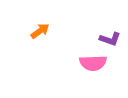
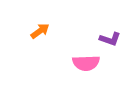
pink semicircle: moved 7 px left
